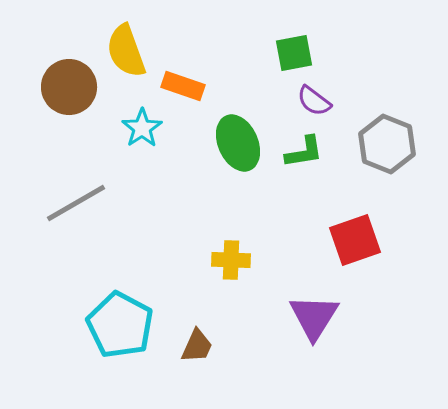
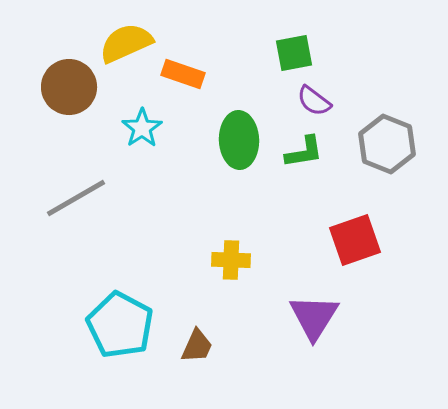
yellow semicircle: moved 8 px up; rotated 86 degrees clockwise
orange rectangle: moved 12 px up
green ellipse: moved 1 px right, 3 px up; rotated 22 degrees clockwise
gray line: moved 5 px up
